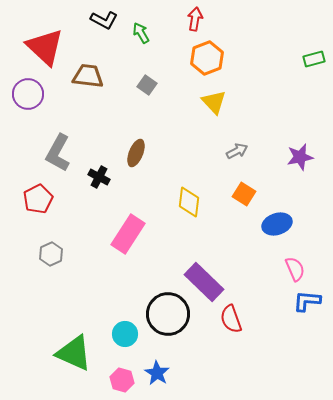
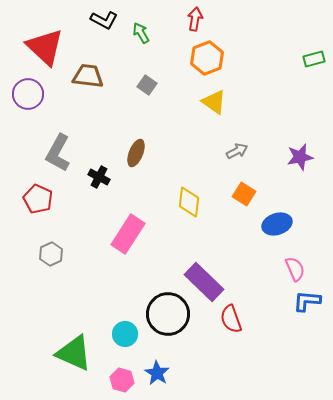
yellow triangle: rotated 12 degrees counterclockwise
red pentagon: rotated 20 degrees counterclockwise
